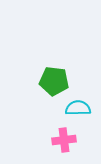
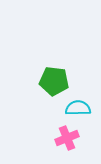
pink cross: moved 3 px right, 2 px up; rotated 15 degrees counterclockwise
